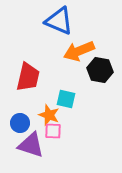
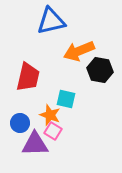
blue triangle: moved 8 px left; rotated 36 degrees counterclockwise
orange star: moved 1 px right
pink square: rotated 30 degrees clockwise
purple triangle: moved 4 px right, 1 px up; rotated 20 degrees counterclockwise
